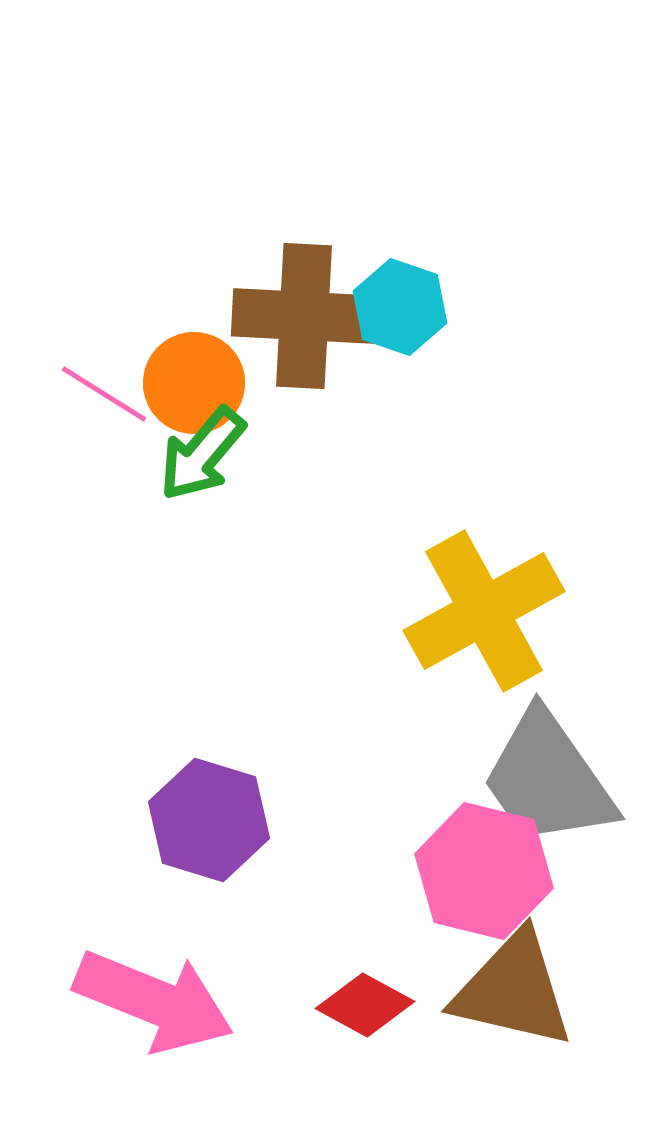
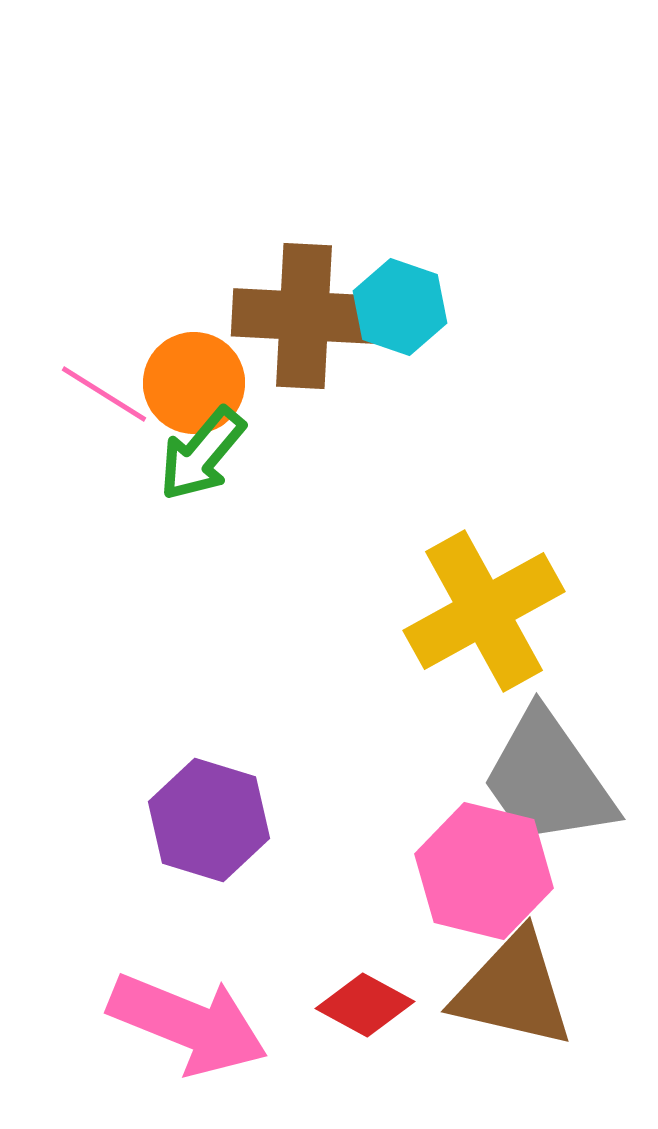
pink arrow: moved 34 px right, 23 px down
